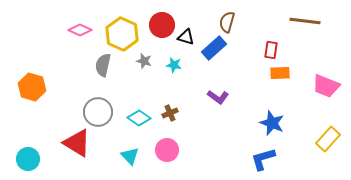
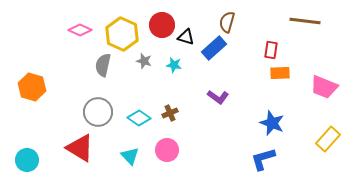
pink trapezoid: moved 2 px left, 1 px down
red triangle: moved 3 px right, 5 px down
cyan circle: moved 1 px left, 1 px down
